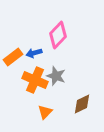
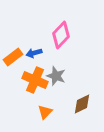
pink diamond: moved 3 px right
